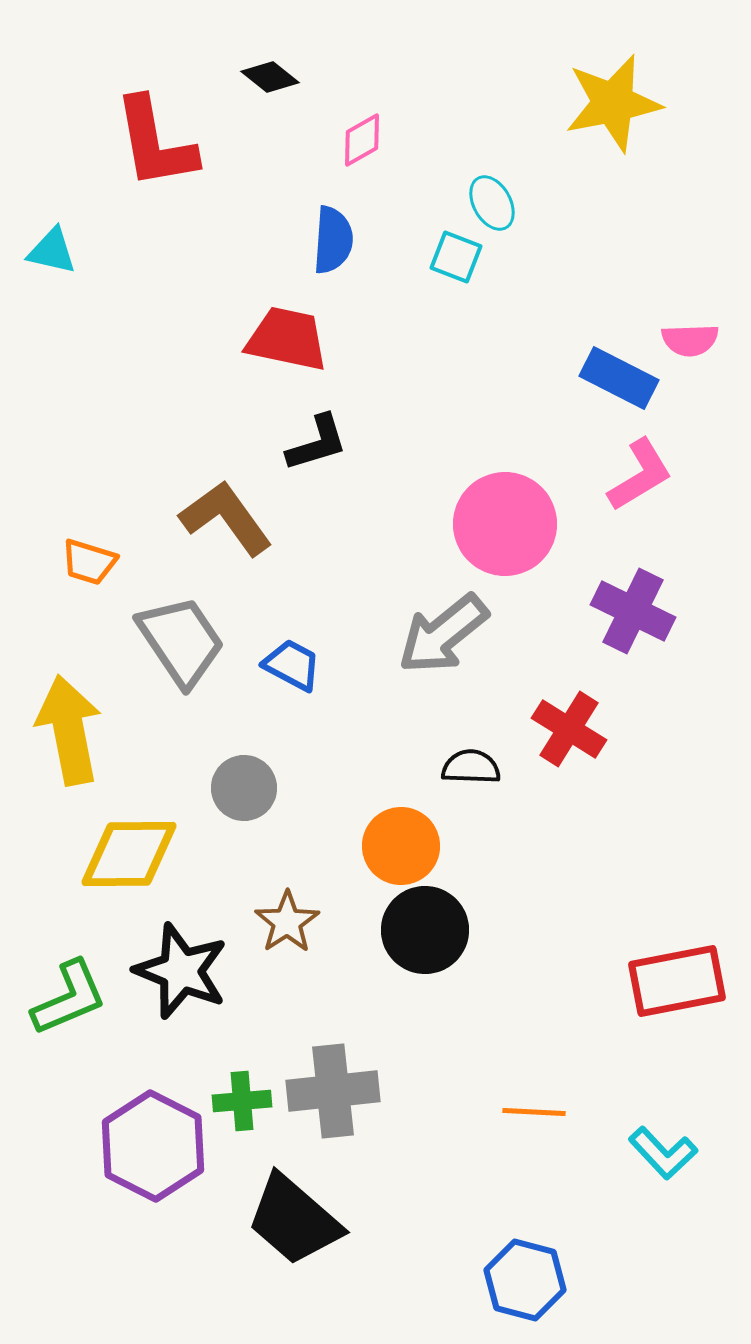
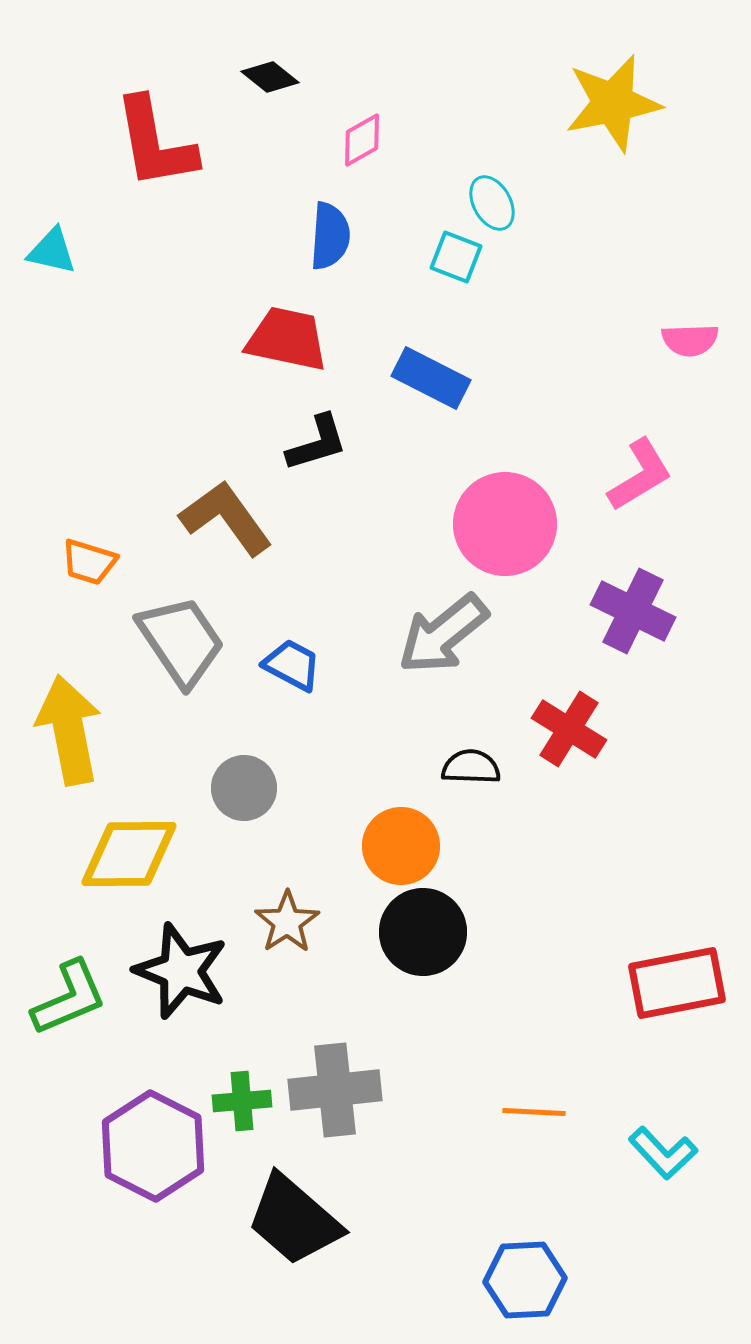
blue semicircle: moved 3 px left, 4 px up
blue rectangle: moved 188 px left
black circle: moved 2 px left, 2 px down
red rectangle: moved 2 px down
gray cross: moved 2 px right, 1 px up
blue hexagon: rotated 18 degrees counterclockwise
